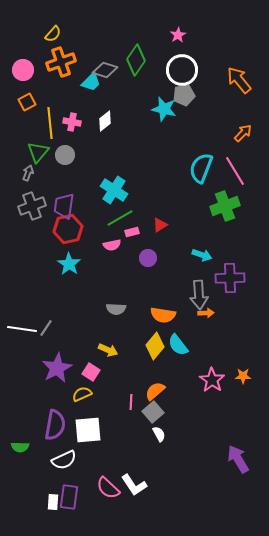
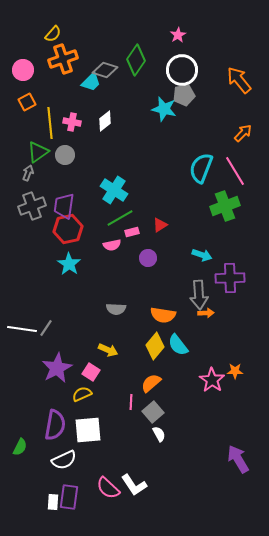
orange cross at (61, 62): moved 2 px right, 3 px up
green triangle at (38, 152): rotated 15 degrees clockwise
orange star at (243, 376): moved 8 px left, 5 px up
orange semicircle at (155, 391): moved 4 px left, 8 px up
green semicircle at (20, 447): rotated 66 degrees counterclockwise
